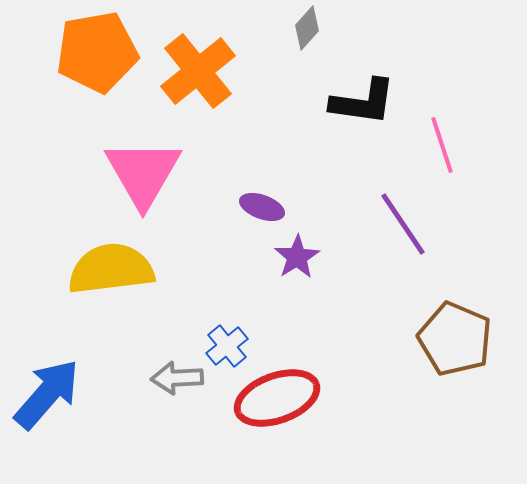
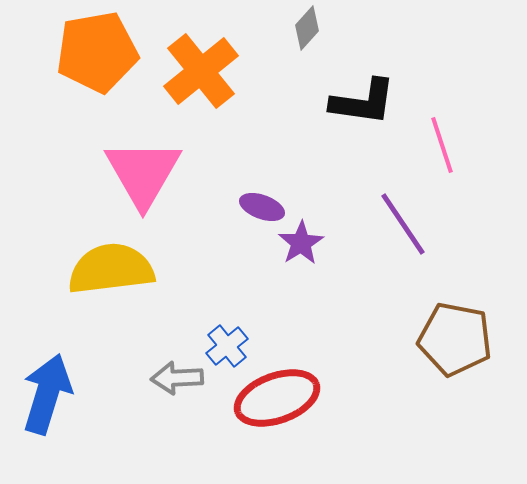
orange cross: moved 3 px right
purple star: moved 4 px right, 14 px up
brown pentagon: rotated 12 degrees counterclockwise
blue arrow: rotated 24 degrees counterclockwise
